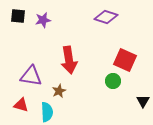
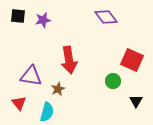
purple diamond: rotated 35 degrees clockwise
red square: moved 7 px right
brown star: moved 1 px left, 2 px up
black triangle: moved 7 px left
red triangle: moved 2 px left, 2 px up; rotated 35 degrees clockwise
cyan semicircle: rotated 18 degrees clockwise
